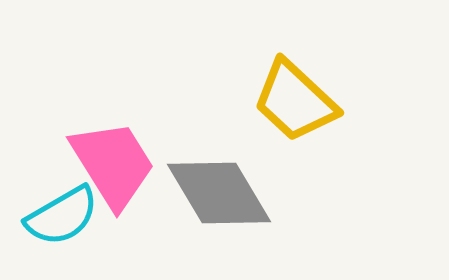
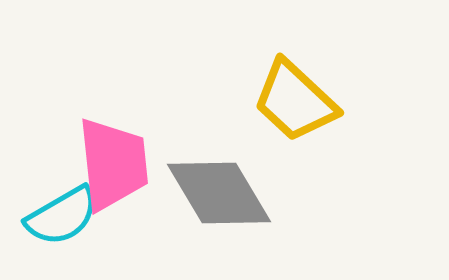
pink trapezoid: rotated 26 degrees clockwise
